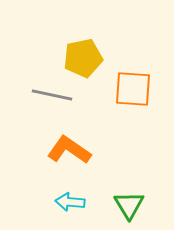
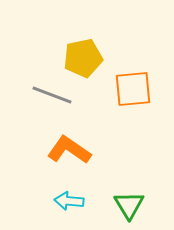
orange square: rotated 9 degrees counterclockwise
gray line: rotated 9 degrees clockwise
cyan arrow: moved 1 px left, 1 px up
